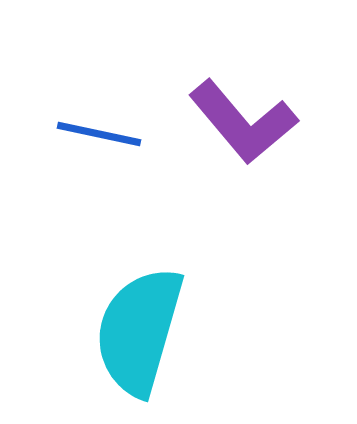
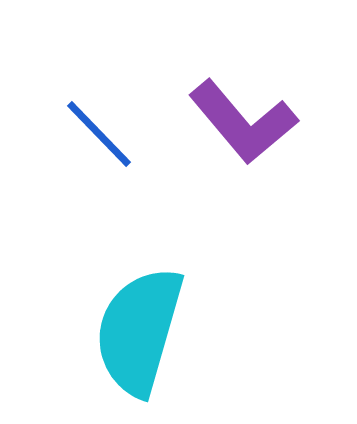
blue line: rotated 34 degrees clockwise
